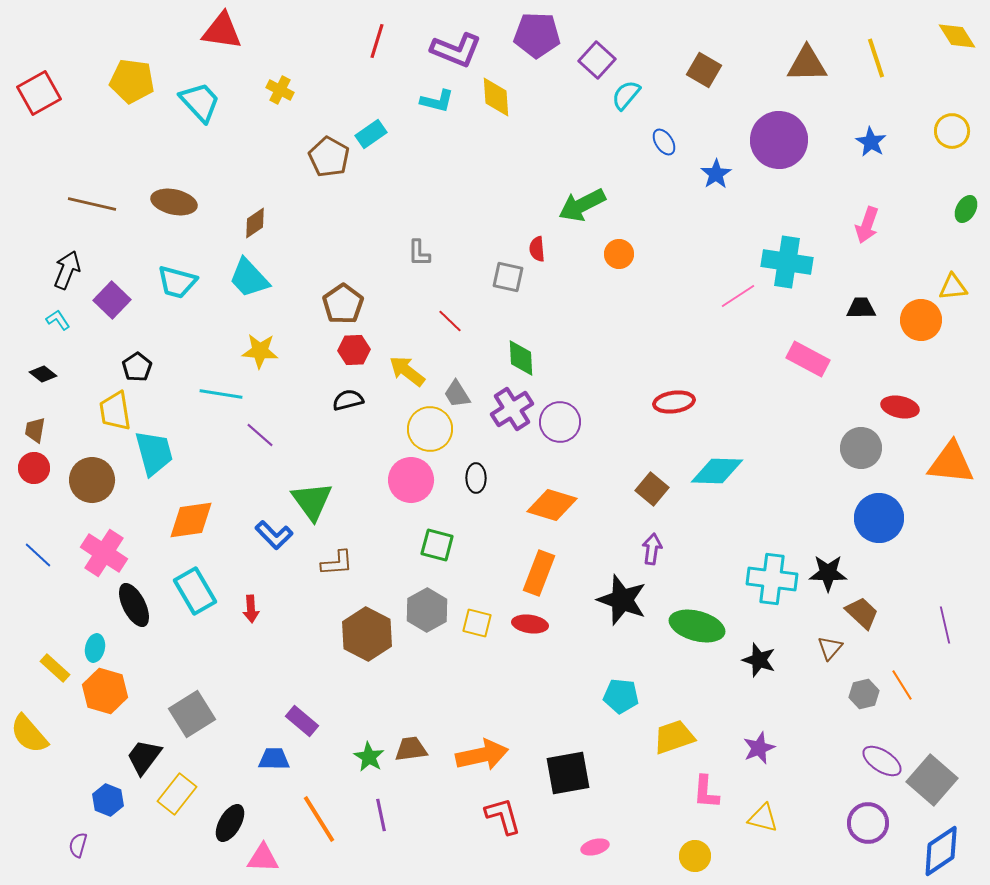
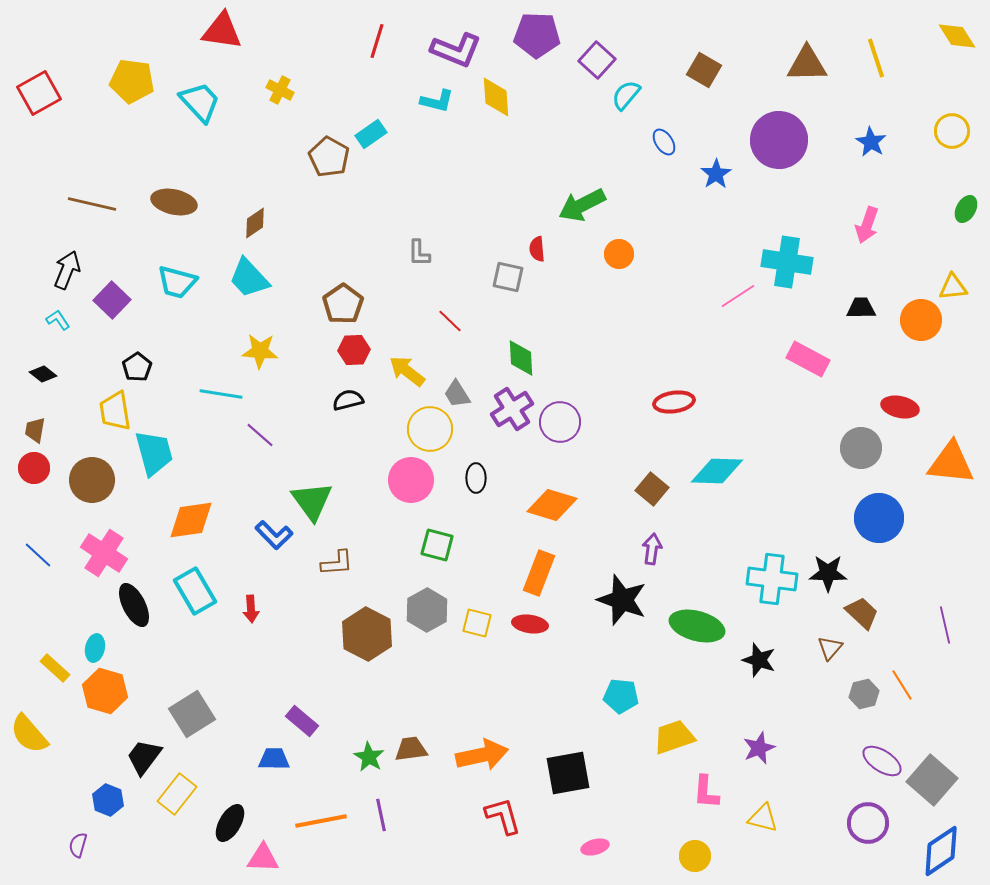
orange line at (319, 819): moved 2 px right, 2 px down; rotated 69 degrees counterclockwise
